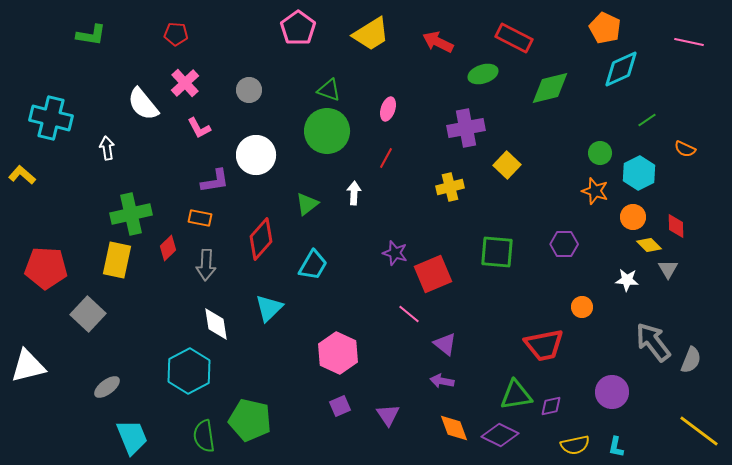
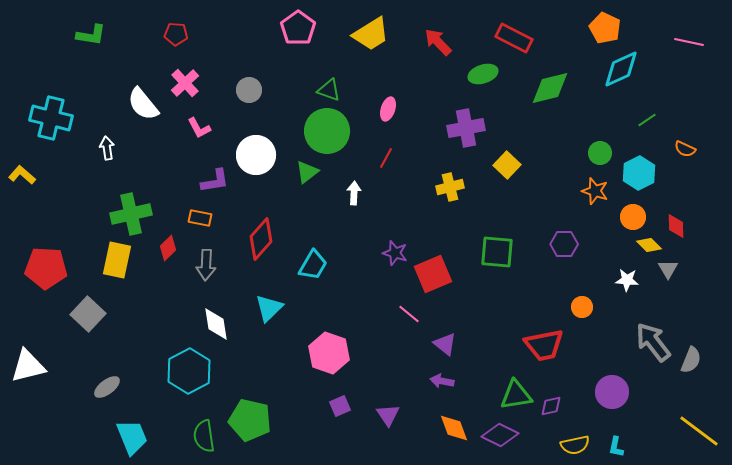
red arrow at (438, 42): rotated 20 degrees clockwise
green triangle at (307, 204): moved 32 px up
pink hexagon at (338, 353): moved 9 px left; rotated 6 degrees counterclockwise
